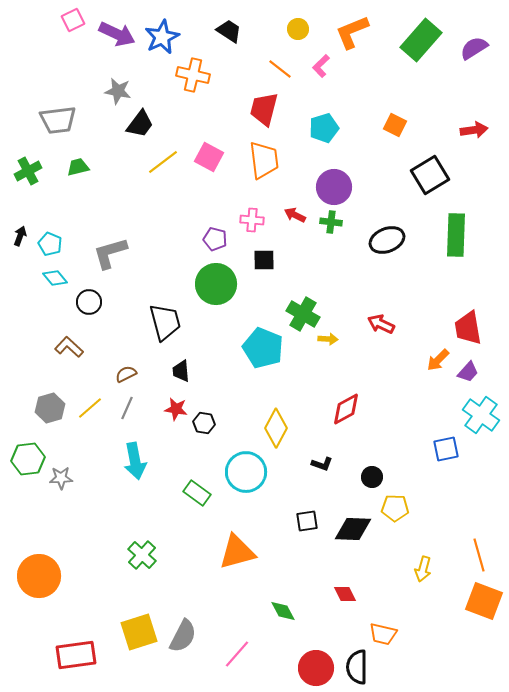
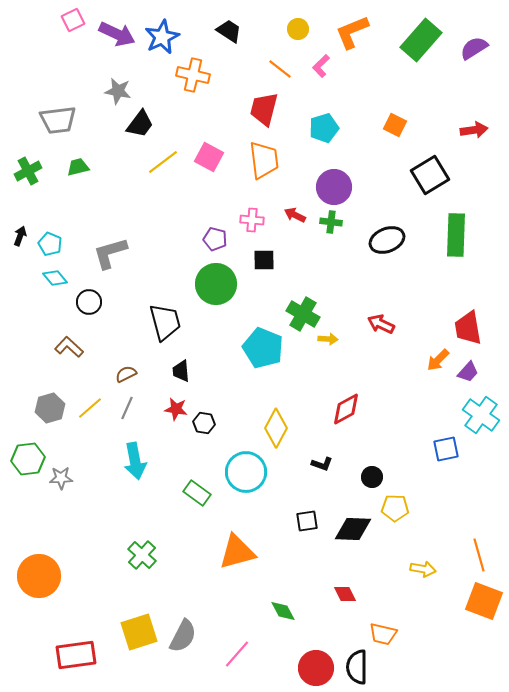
yellow arrow at (423, 569): rotated 95 degrees counterclockwise
